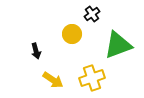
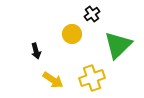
green triangle: rotated 24 degrees counterclockwise
